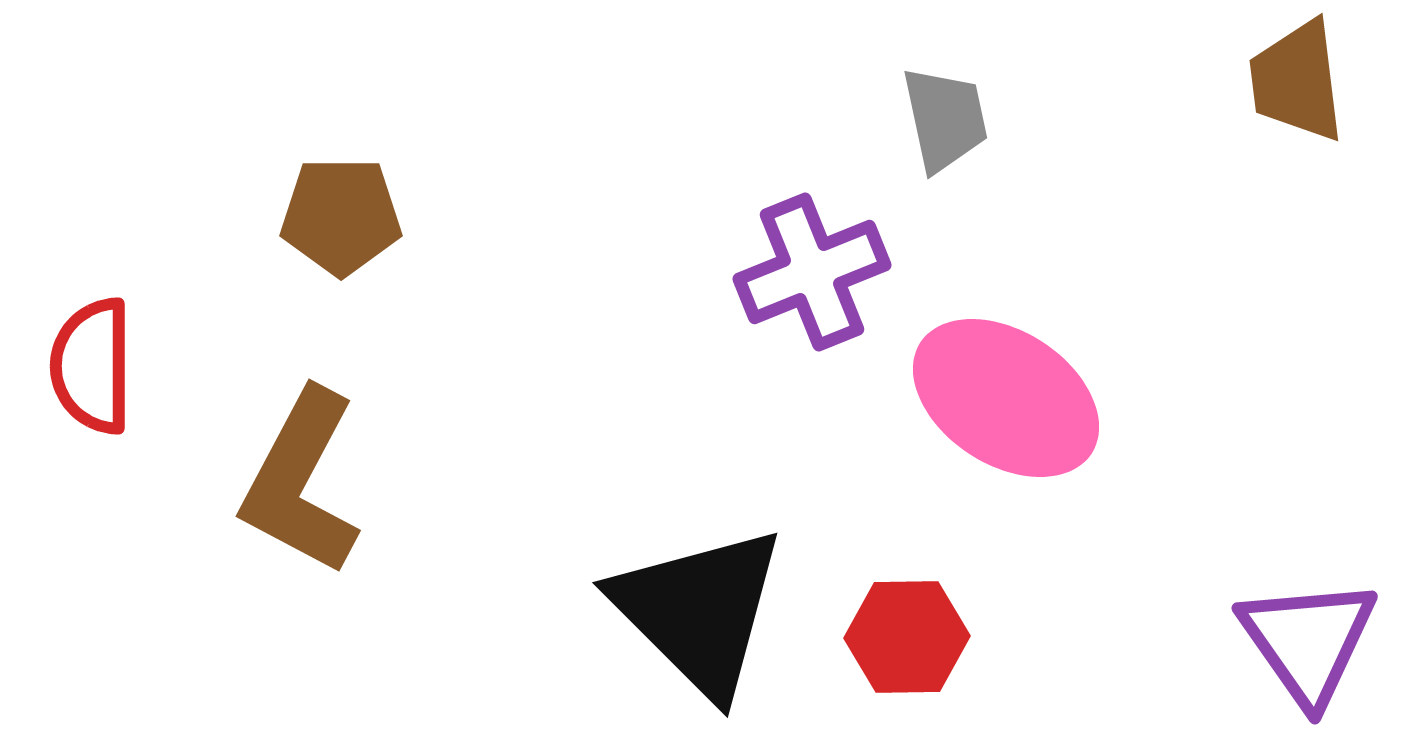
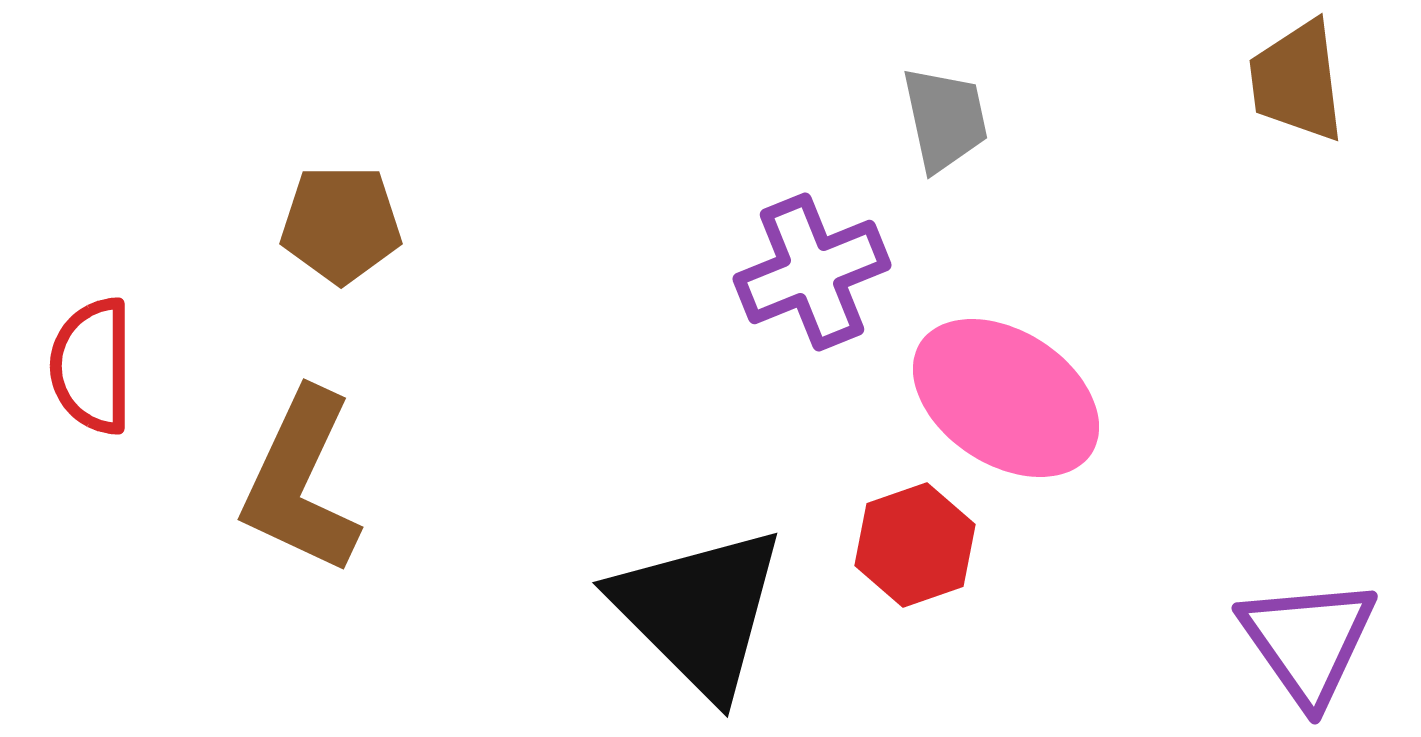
brown pentagon: moved 8 px down
brown L-shape: rotated 3 degrees counterclockwise
red hexagon: moved 8 px right, 92 px up; rotated 18 degrees counterclockwise
